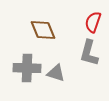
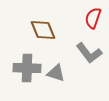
red semicircle: moved 4 px up
gray L-shape: rotated 52 degrees counterclockwise
